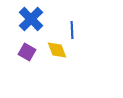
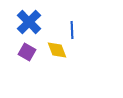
blue cross: moved 2 px left, 3 px down
